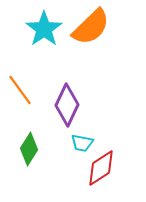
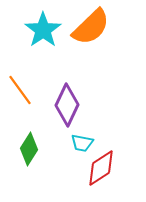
cyan star: moved 1 px left, 1 px down
